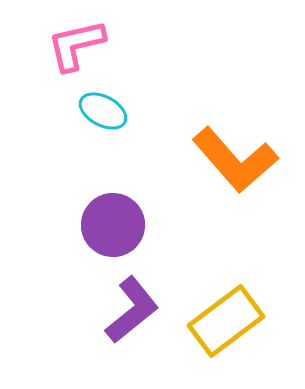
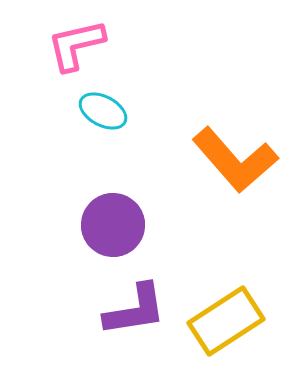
purple L-shape: moved 3 px right; rotated 30 degrees clockwise
yellow rectangle: rotated 4 degrees clockwise
